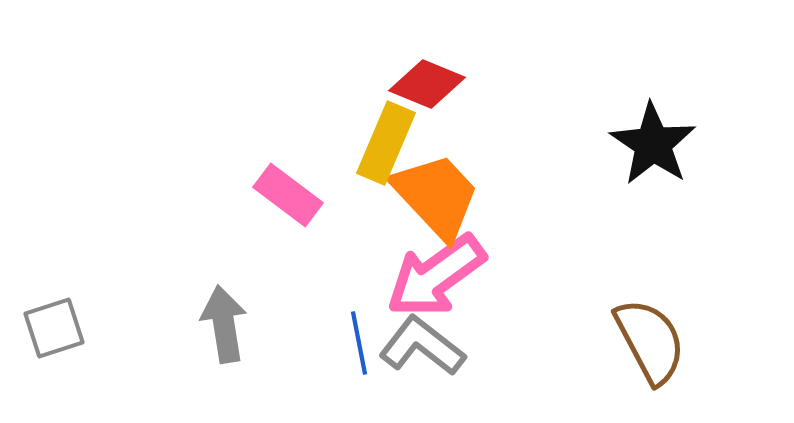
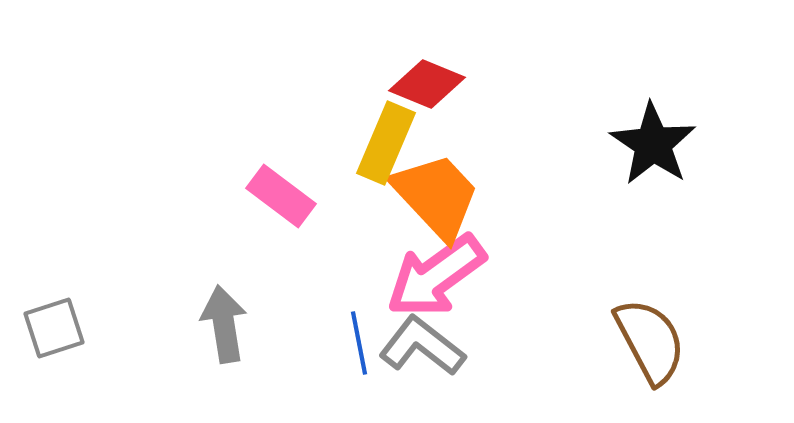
pink rectangle: moved 7 px left, 1 px down
